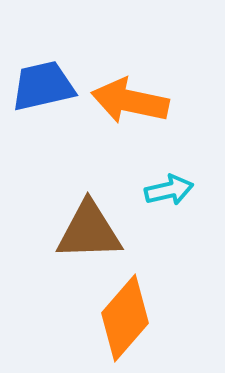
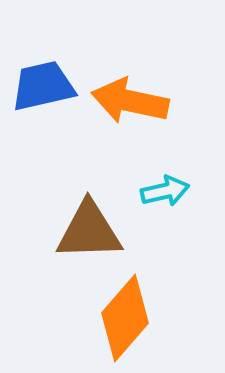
cyan arrow: moved 4 px left, 1 px down
